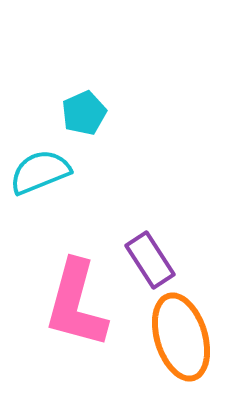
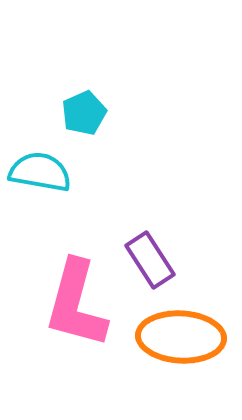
cyan semicircle: rotated 32 degrees clockwise
orange ellipse: rotated 70 degrees counterclockwise
